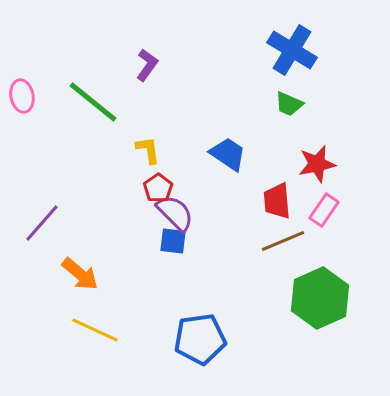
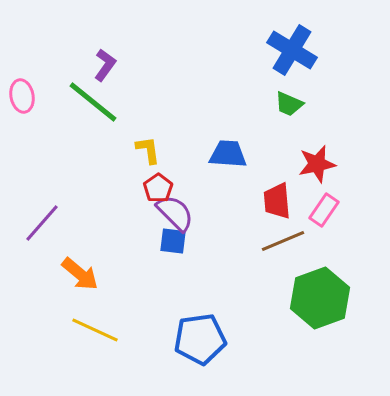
purple L-shape: moved 42 px left
blue trapezoid: rotated 30 degrees counterclockwise
green hexagon: rotated 4 degrees clockwise
